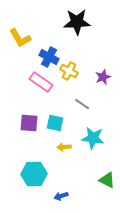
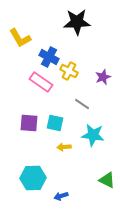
cyan star: moved 3 px up
cyan hexagon: moved 1 px left, 4 px down
